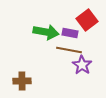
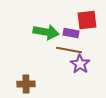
red square: rotated 30 degrees clockwise
purple rectangle: moved 1 px right
purple star: moved 2 px left, 1 px up
brown cross: moved 4 px right, 3 px down
